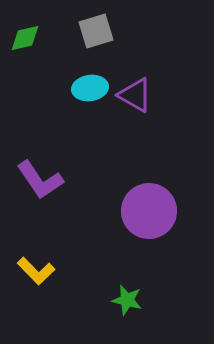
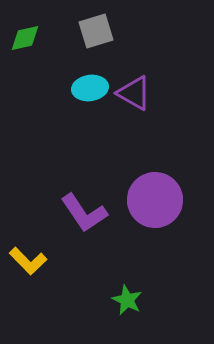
purple triangle: moved 1 px left, 2 px up
purple L-shape: moved 44 px right, 33 px down
purple circle: moved 6 px right, 11 px up
yellow L-shape: moved 8 px left, 10 px up
green star: rotated 12 degrees clockwise
